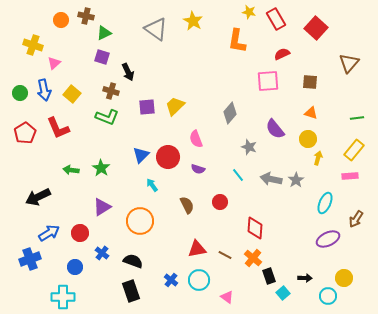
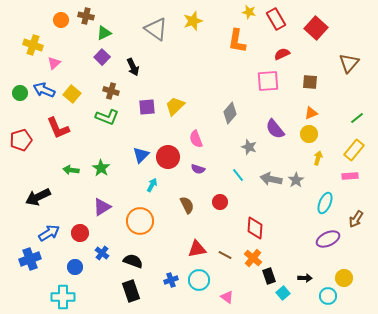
yellow star at (193, 21): rotated 24 degrees clockwise
purple square at (102, 57): rotated 28 degrees clockwise
black arrow at (128, 72): moved 5 px right, 5 px up
blue arrow at (44, 90): rotated 125 degrees clockwise
orange triangle at (311, 113): rotated 40 degrees counterclockwise
green line at (357, 118): rotated 32 degrees counterclockwise
red pentagon at (25, 133): moved 4 px left, 7 px down; rotated 15 degrees clockwise
yellow circle at (308, 139): moved 1 px right, 5 px up
cyan arrow at (152, 185): rotated 64 degrees clockwise
blue cross at (171, 280): rotated 32 degrees clockwise
